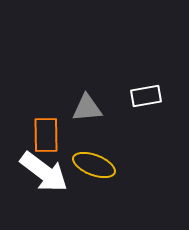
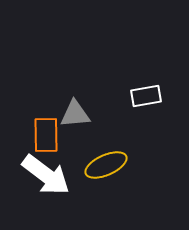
gray triangle: moved 12 px left, 6 px down
yellow ellipse: moved 12 px right; rotated 45 degrees counterclockwise
white arrow: moved 2 px right, 3 px down
